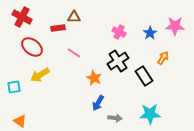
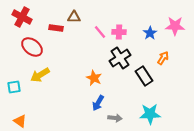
red rectangle: moved 2 px left; rotated 16 degrees clockwise
pink cross: rotated 24 degrees counterclockwise
pink line: moved 26 px right, 21 px up; rotated 16 degrees clockwise
black cross: moved 2 px right, 3 px up
